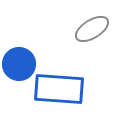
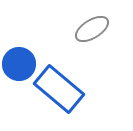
blue rectangle: rotated 36 degrees clockwise
